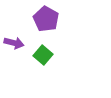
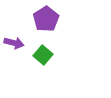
purple pentagon: rotated 10 degrees clockwise
